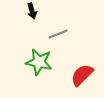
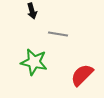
gray line: rotated 30 degrees clockwise
green star: moved 5 px left
